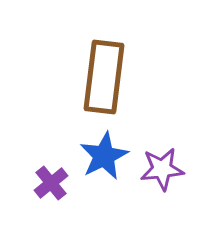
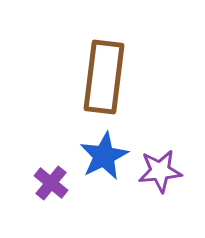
purple star: moved 2 px left, 2 px down
purple cross: rotated 12 degrees counterclockwise
